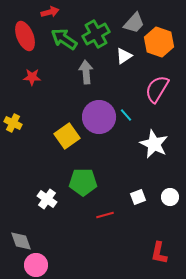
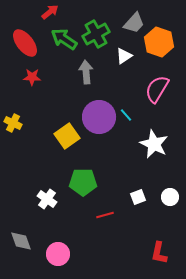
red arrow: rotated 24 degrees counterclockwise
red ellipse: moved 7 px down; rotated 16 degrees counterclockwise
pink circle: moved 22 px right, 11 px up
